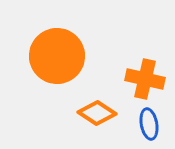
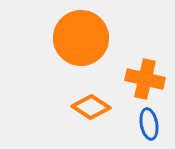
orange circle: moved 24 px right, 18 px up
orange diamond: moved 6 px left, 6 px up
